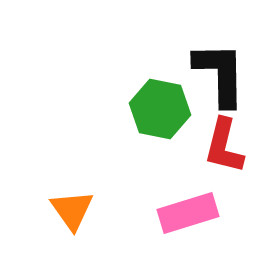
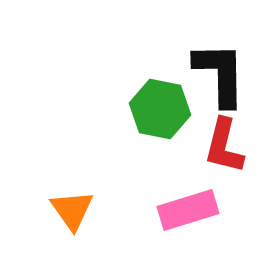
pink rectangle: moved 3 px up
